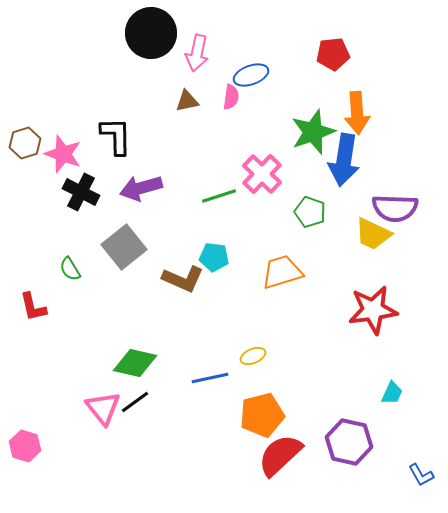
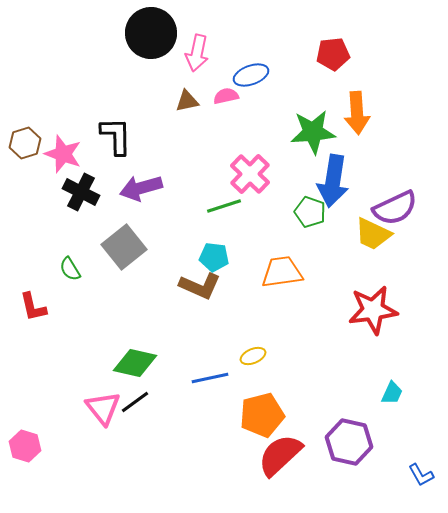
pink semicircle: moved 5 px left, 1 px up; rotated 110 degrees counterclockwise
green star: rotated 15 degrees clockwise
blue arrow: moved 11 px left, 21 px down
pink cross: moved 12 px left
green line: moved 5 px right, 10 px down
purple semicircle: rotated 27 degrees counterclockwise
orange trapezoid: rotated 9 degrees clockwise
brown L-shape: moved 17 px right, 7 px down
